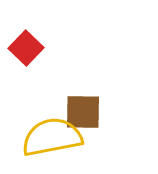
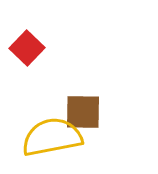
red square: moved 1 px right
